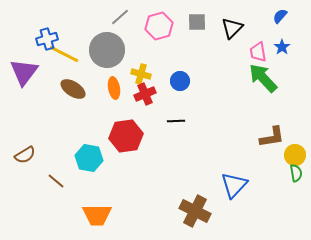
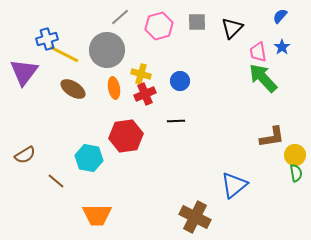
blue triangle: rotated 8 degrees clockwise
brown cross: moved 6 px down
